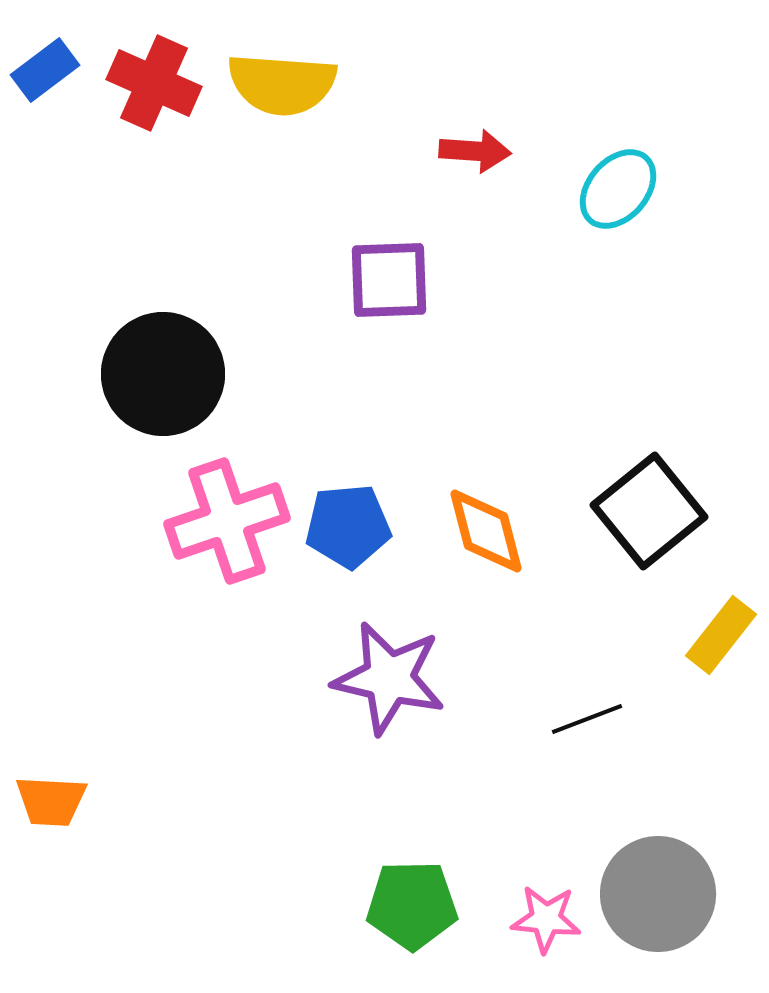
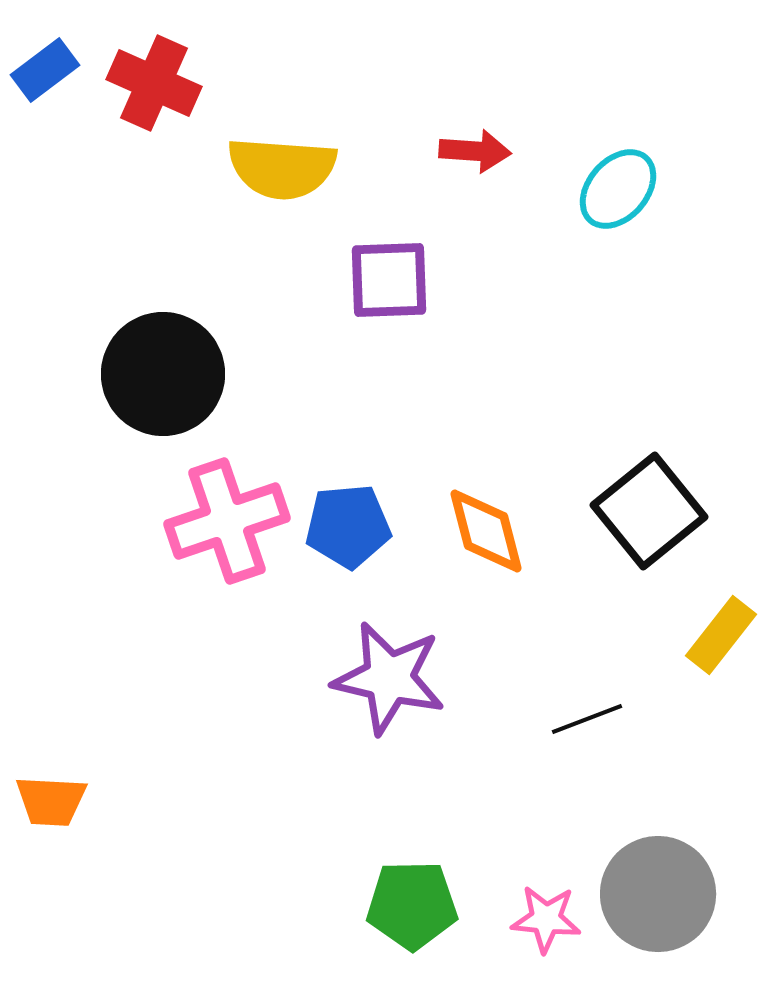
yellow semicircle: moved 84 px down
